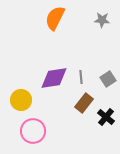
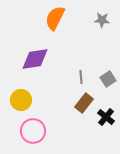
purple diamond: moved 19 px left, 19 px up
